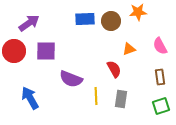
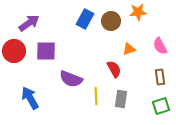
blue rectangle: rotated 60 degrees counterclockwise
